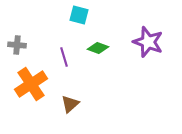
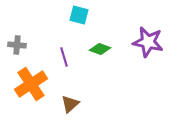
purple star: rotated 8 degrees counterclockwise
green diamond: moved 2 px right, 1 px down
